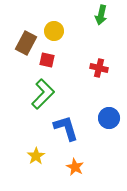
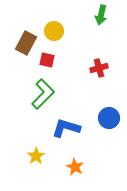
red cross: rotated 30 degrees counterclockwise
blue L-shape: rotated 56 degrees counterclockwise
